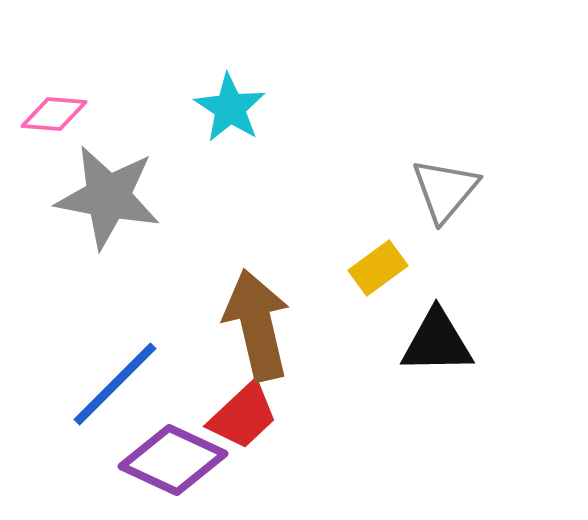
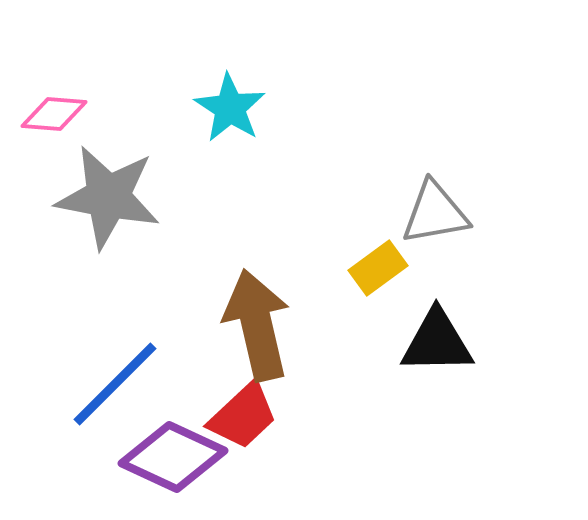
gray triangle: moved 10 px left, 23 px down; rotated 40 degrees clockwise
purple diamond: moved 3 px up
